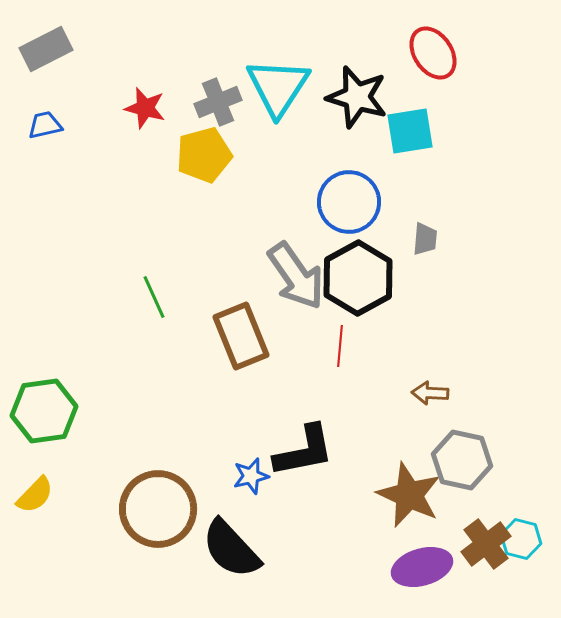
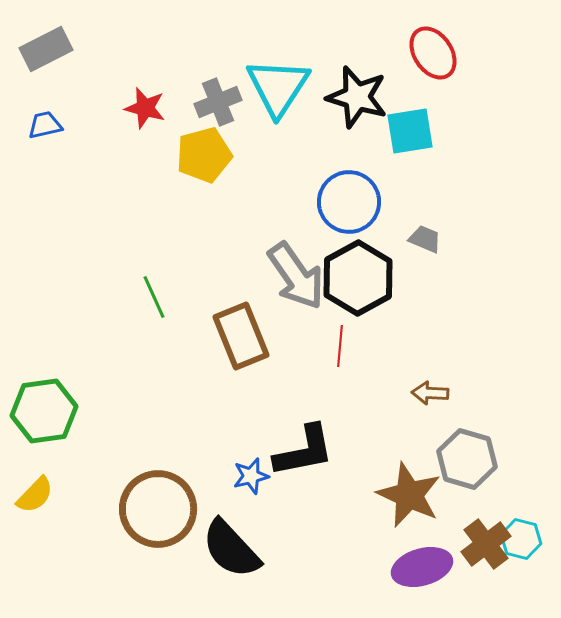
gray trapezoid: rotated 72 degrees counterclockwise
gray hexagon: moved 5 px right, 1 px up; rotated 4 degrees clockwise
